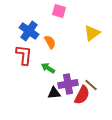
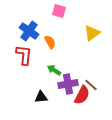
green arrow: moved 6 px right, 2 px down
black triangle: moved 13 px left, 4 px down
